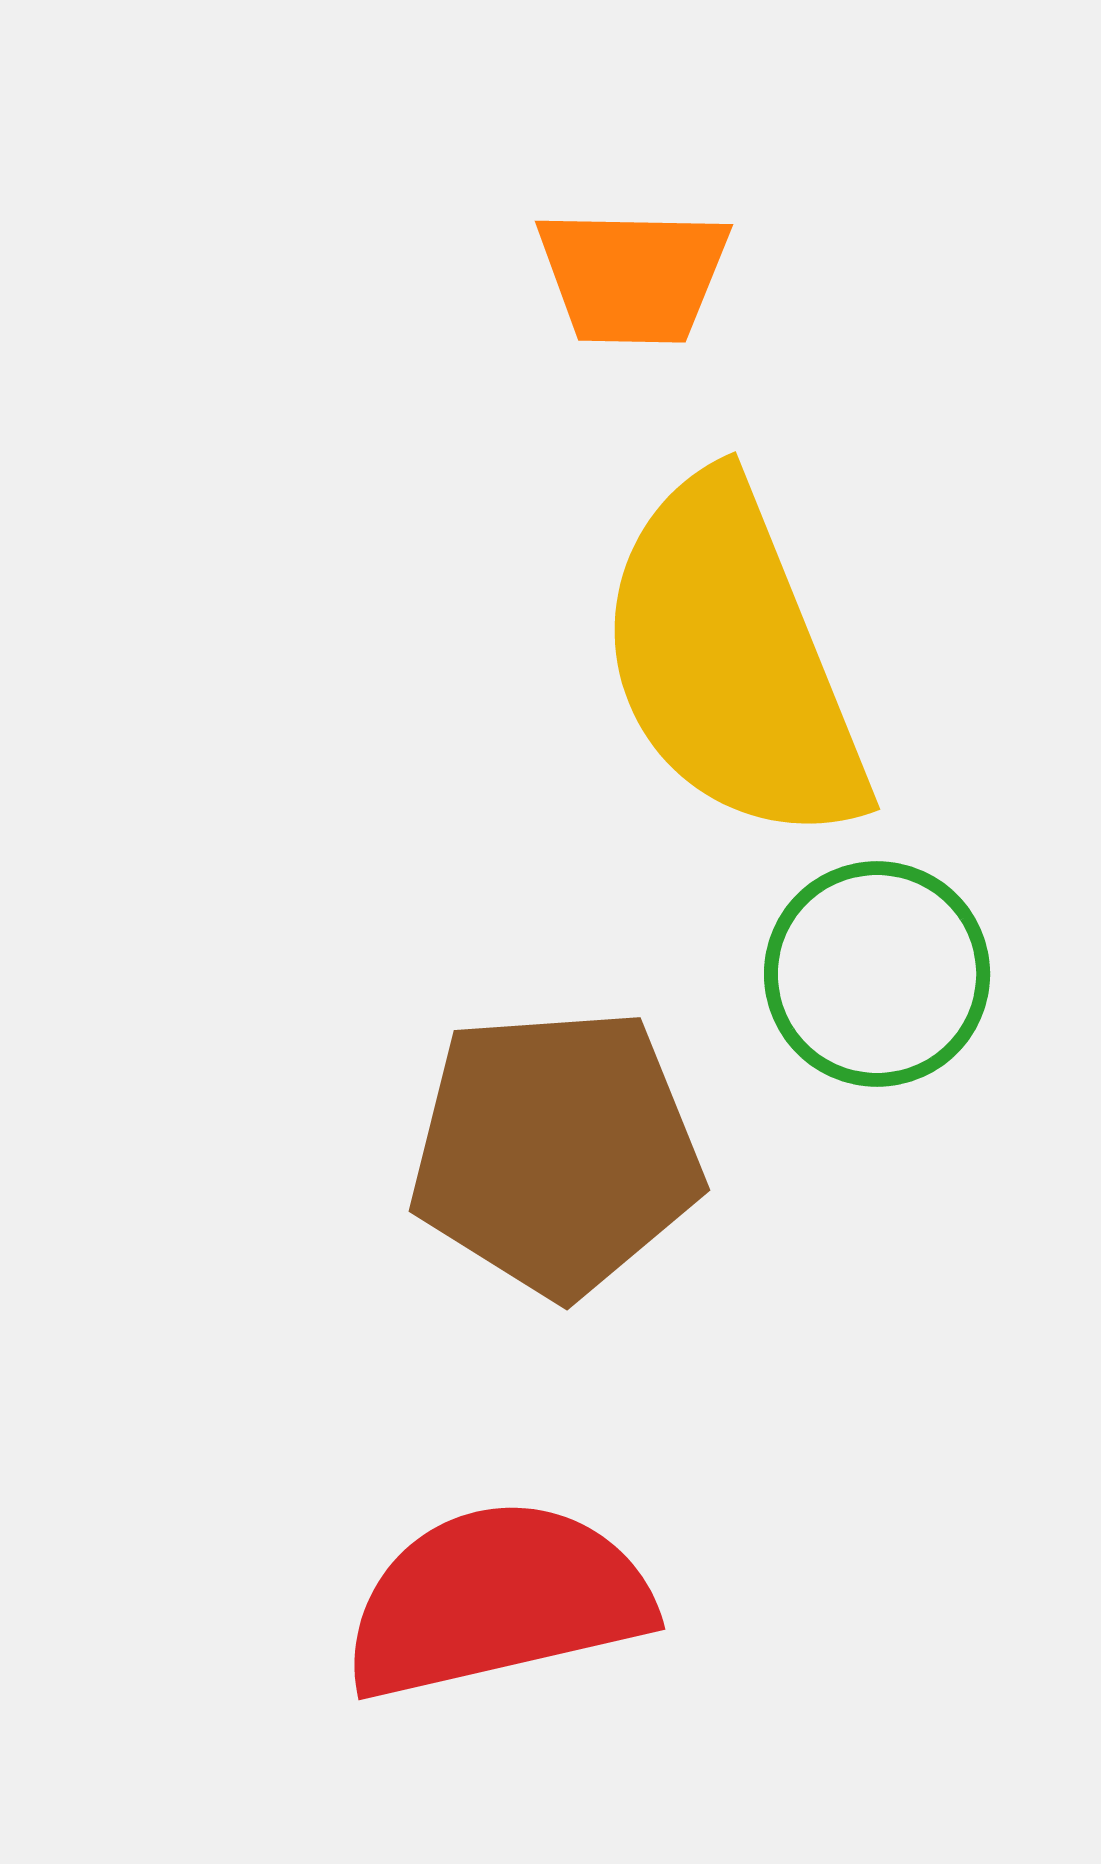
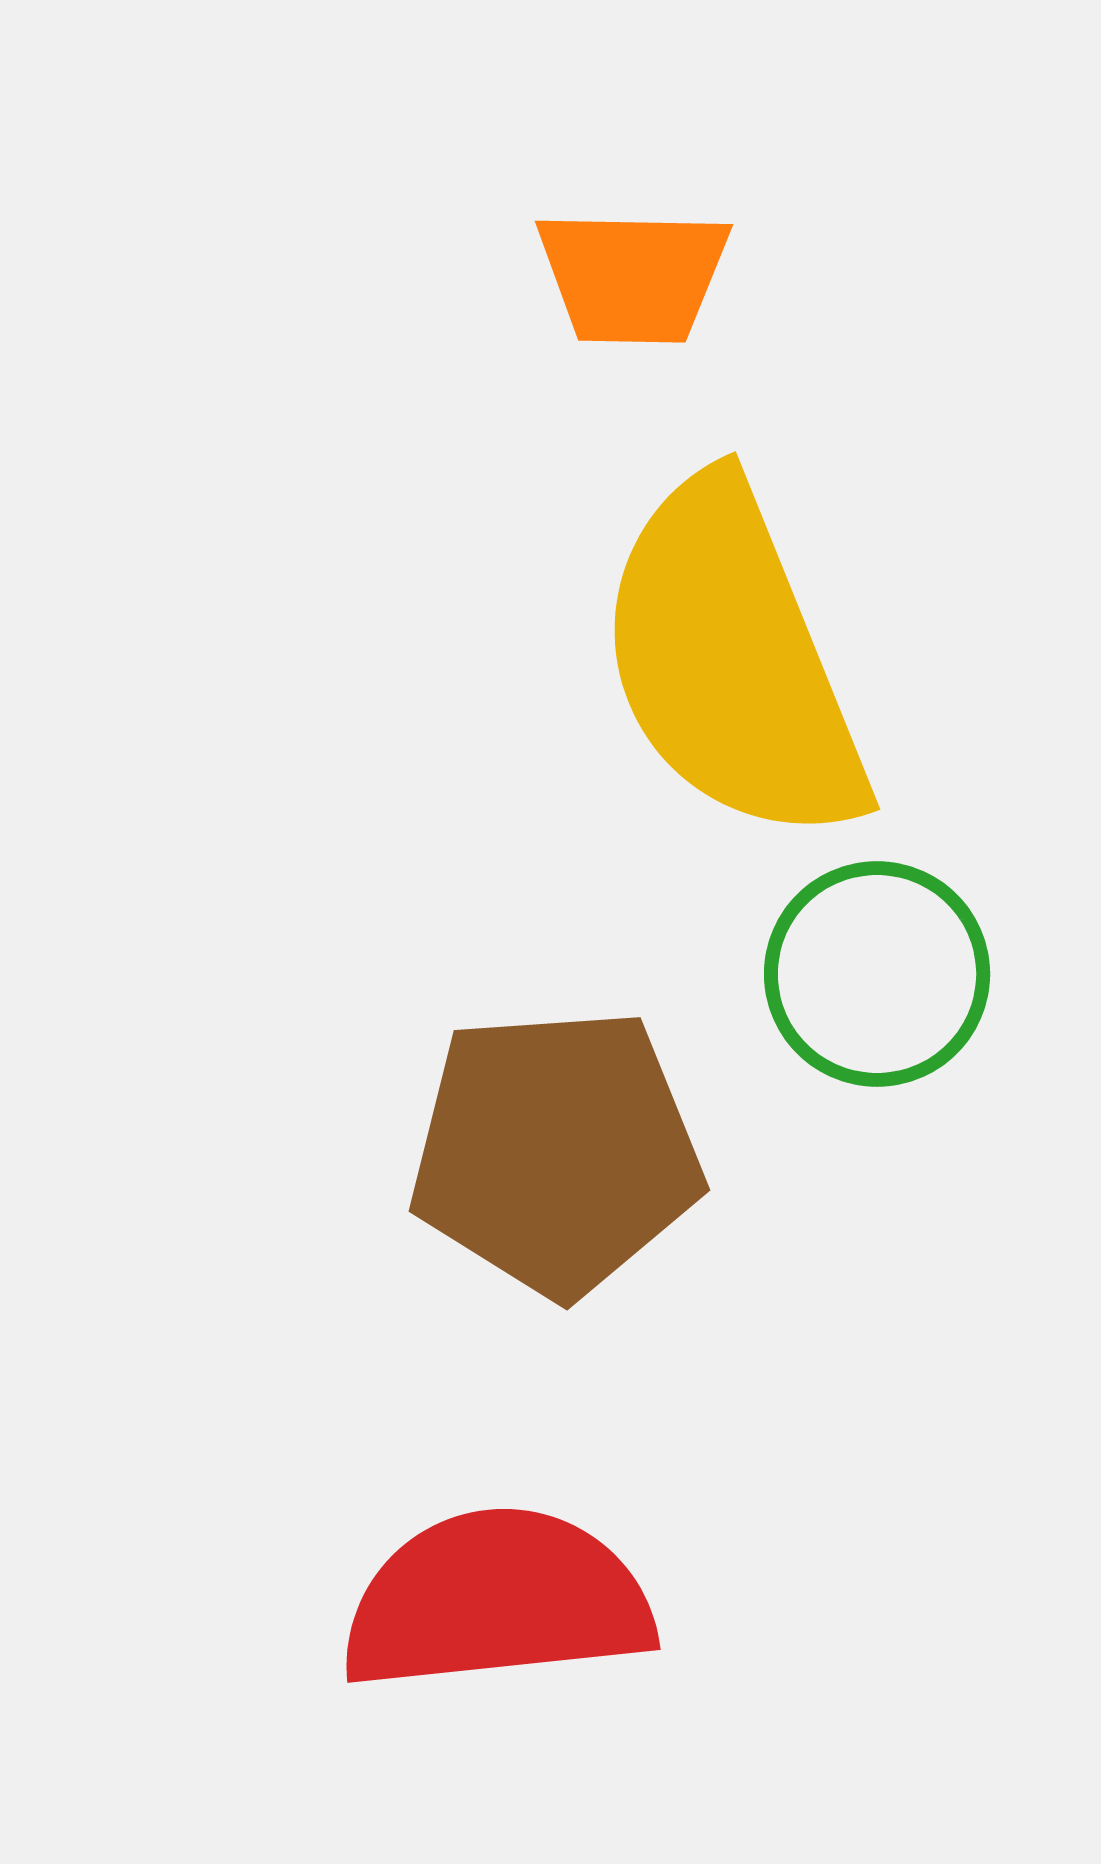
red semicircle: rotated 7 degrees clockwise
